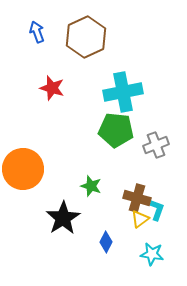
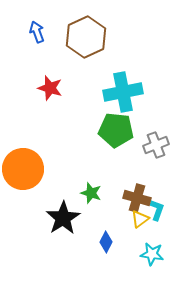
red star: moved 2 px left
green star: moved 7 px down
